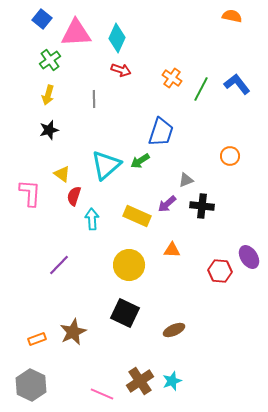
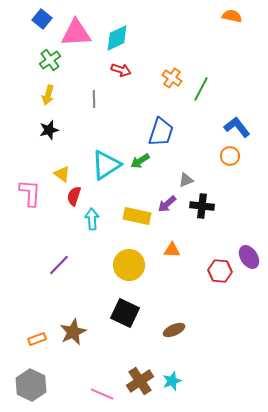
cyan diamond: rotated 40 degrees clockwise
blue L-shape: moved 43 px down
cyan triangle: rotated 8 degrees clockwise
yellow rectangle: rotated 12 degrees counterclockwise
